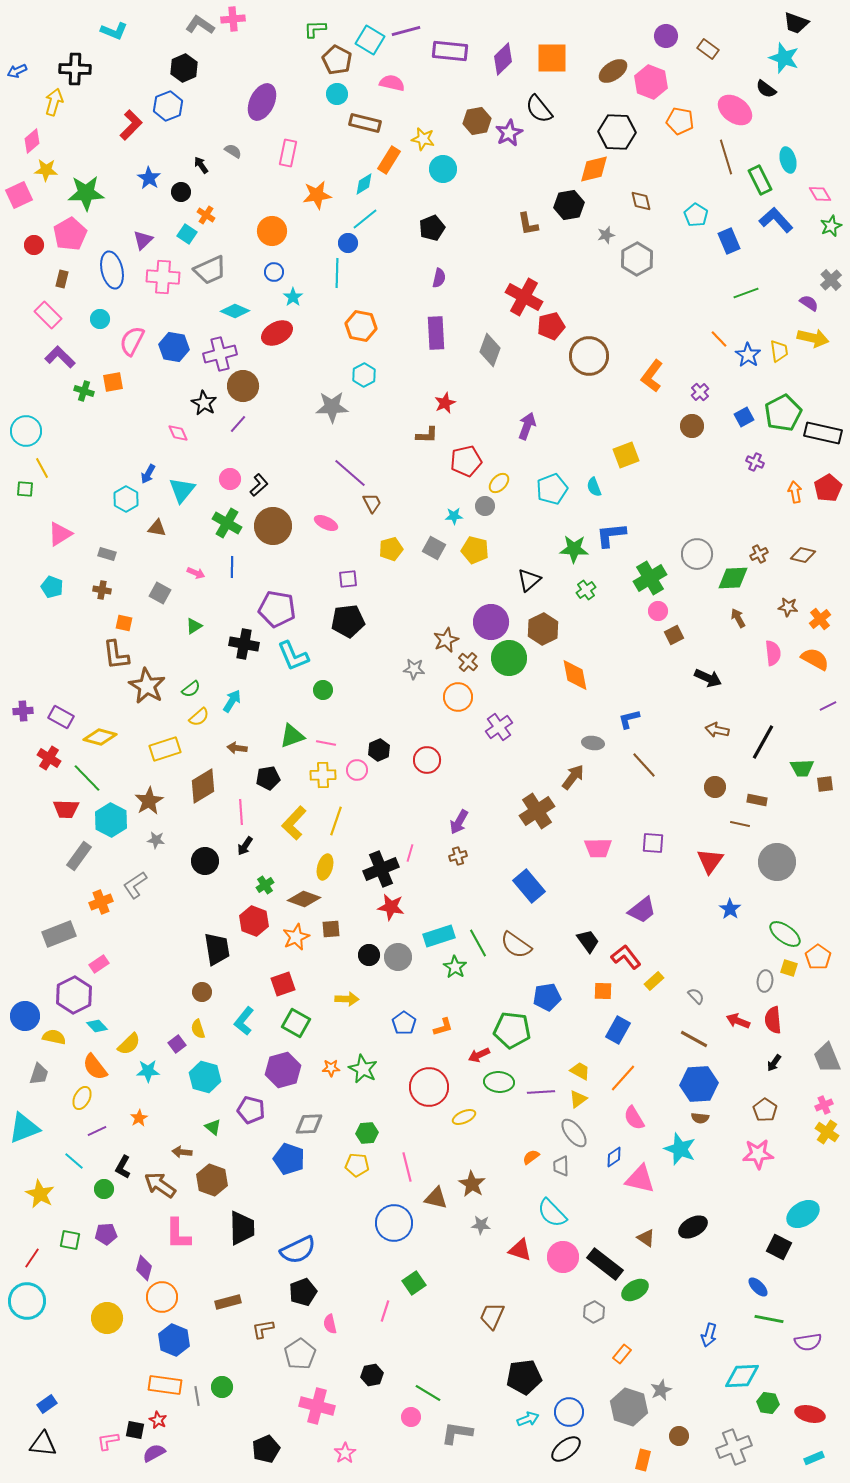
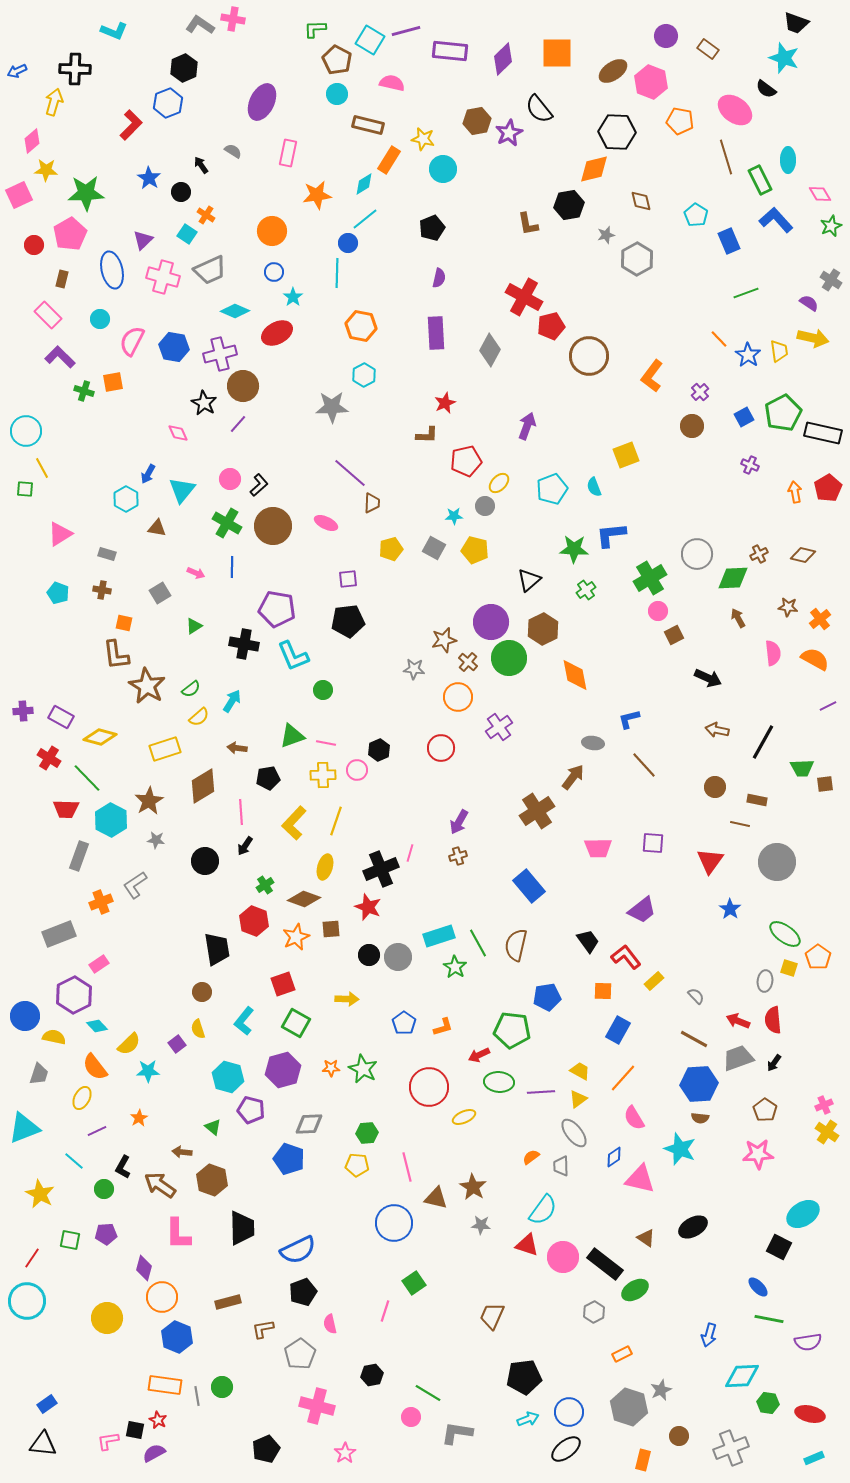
pink cross at (233, 19): rotated 15 degrees clockwise
orange square at (552, 58): moved 5 px right, 5 px up
blue hexagon at (168, 106): moved 3 px up
brown rectangle at (365, 123): moved 3 px right, 2 px down
cyan ellipse at (788, 160): rotated 15 degrees clockwise
pink cross at (163, 277): rotated 12 degrees clockwise
gray cross at (831, 280): rotated 15 degrees counterclockwise
gray diamond at (490, 350): rotated 8 degrees clockwise
purple cross at (755, 462): moved 5 px left, 3 px down
brown trapezoid at (372, 503): rotated 30 degrees clockwise
cyan pentagon at (52, 587): moved 6 px right, 6 px down
gray square at (160, 593): rotated 30 degrees clockwise
brown star at (446, 640): moved 2 px left; rotated 10 degrees clockwise
red circle at (427, 760): moved 14 px right, 12 px up
gray rectangle at (79, 856): rotated 16 degrees counterclockwise
red star at (391, 907): moved 23 px left; rotated 12 degrees clockwise
brown semicircle at (516, 945): rotated 68 degrees clockwise
gray trapezoid at (827, 1058): moved 89 px left; rotated 92 degrees clockwise
cyan hexagon at (205, 1077): moved 23 px right
brown star at (472, 1184): moved 1 px right, 3 px down
cyan semicircle at (552, 1213): moved 9 px left, 3 px up; rotated 100 degrees counterclockwise
red triangle at (520, 1250): moved 7 px right, 5 px up
blue hexagon at (174, 1340): moved 3 px right, 3 px up
orange rectangle at (622, 1354): rotated 24 degrees clockwise
gray cross at (734, 1447): moved 3 px left, 1 px down
